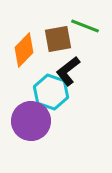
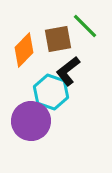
green line: rotated 24 degrees clockwise
